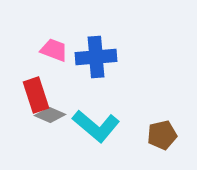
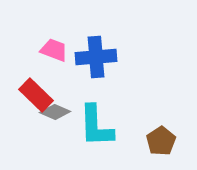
red rectangle: rotated 28 degrees counterclockwise
gray diamond: moved 5 px right, 3 px up
cyan L-shape: rotated 48 degrees clockwise
brown pentagon: moved 1 px left, 6 px down; rotated 20 degrees counterclockwise
